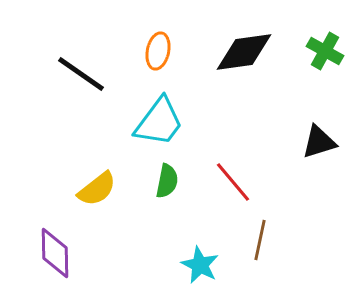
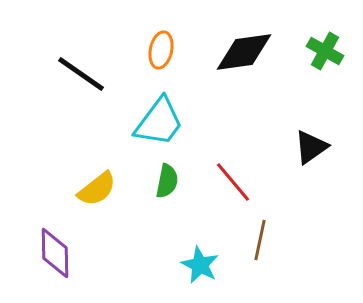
orange ellipse: moved 3 px right, 1 px up
black triangle: moved 8 px left, 5 px down; rotated 18 degrees counterclockwise
